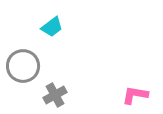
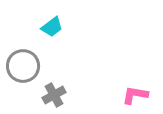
gray cross: moved 1 px left
